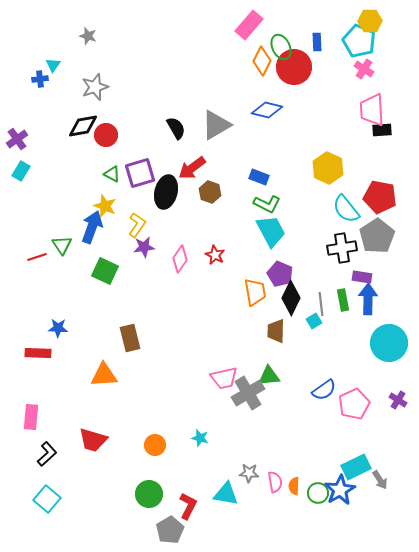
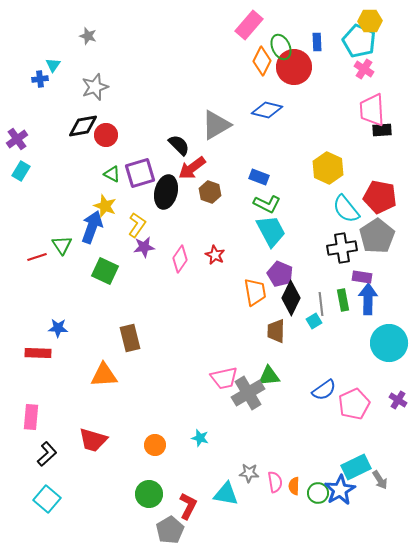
black semicircle at (176, 128): moved 3 px right, 17 px down; rotated 15 degrees counterclockwise
